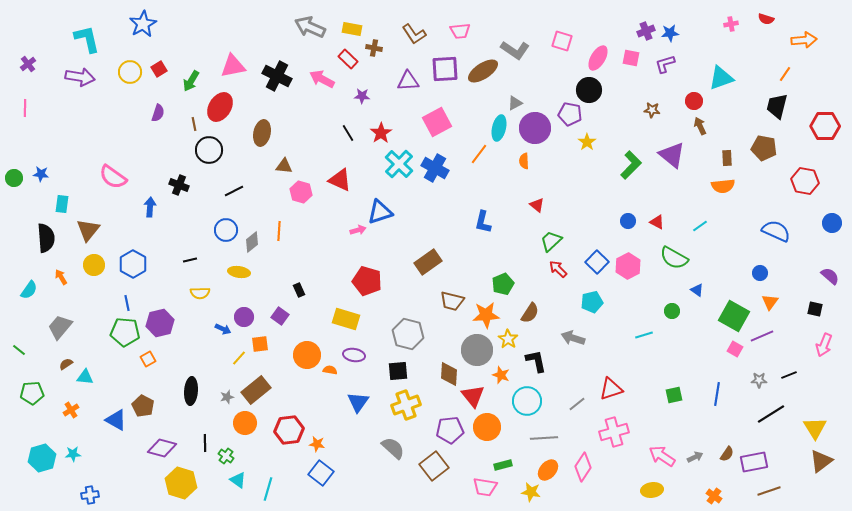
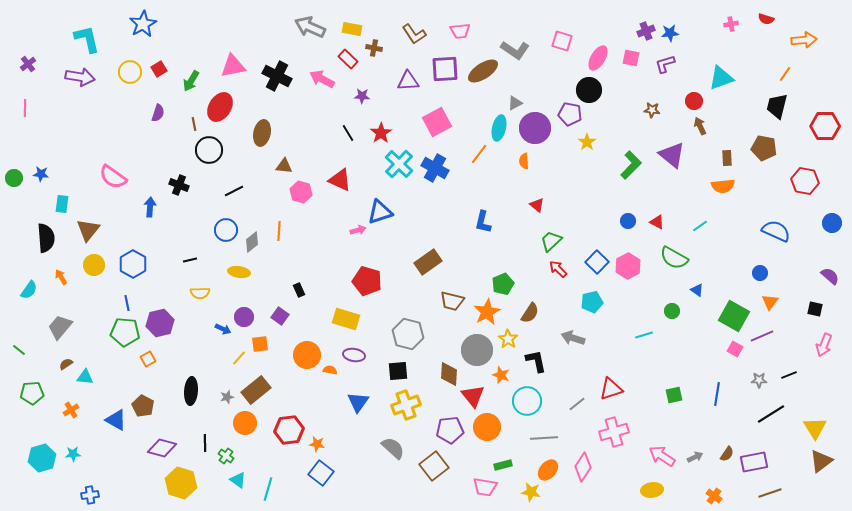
orange star at (486, 315): moved 1 px right, 3 px up; rotated 24 degrees counterclockwise
brown line at (769, 491): moved 1 px right, 2 px down
